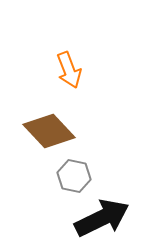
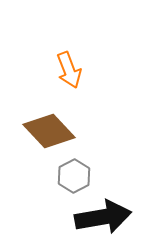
gray hexagon: rotated 20 degrees clockwise
black arrow: moved 1 px right, 1 px up; rotated 16 degrees clockwise
